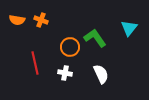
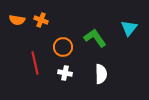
orange circle: moved 7 px left
white semicircle: rotated 24 degrees clockwise
